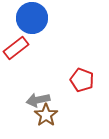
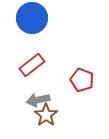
red rectangle: moved 16 px right, 17 px down
